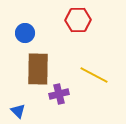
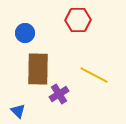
purple cross: rotated 18 degrees counterclockwise
